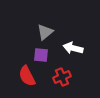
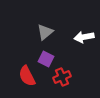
white arrow: moved 11 px right, 11 px up; rotated 24 degrees counterclockwise
purple square: moved 5 px right, 4 px down; rotated 21 degrees clockwise
